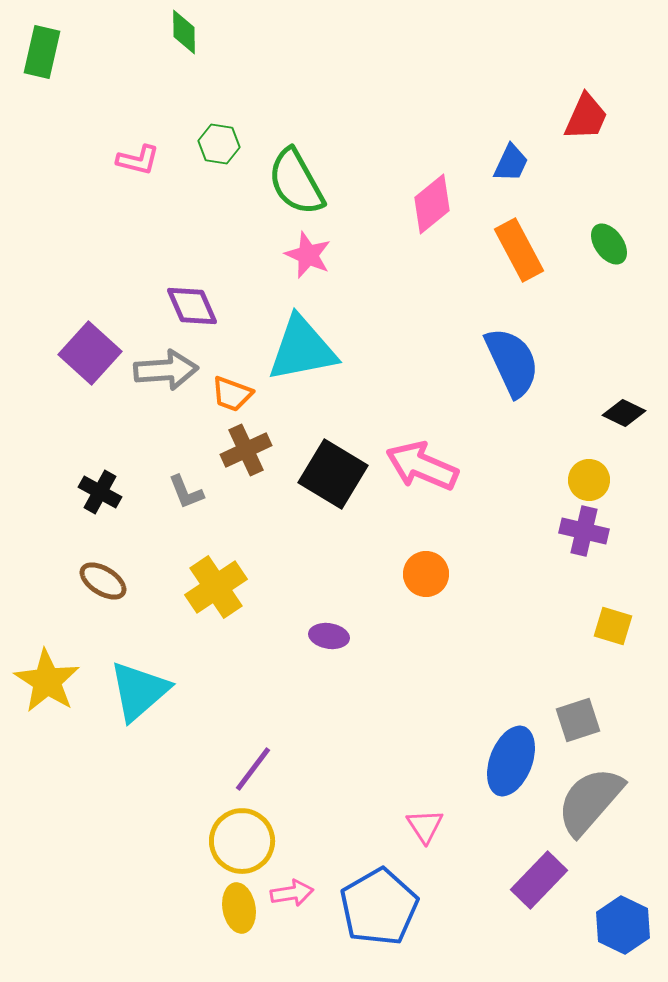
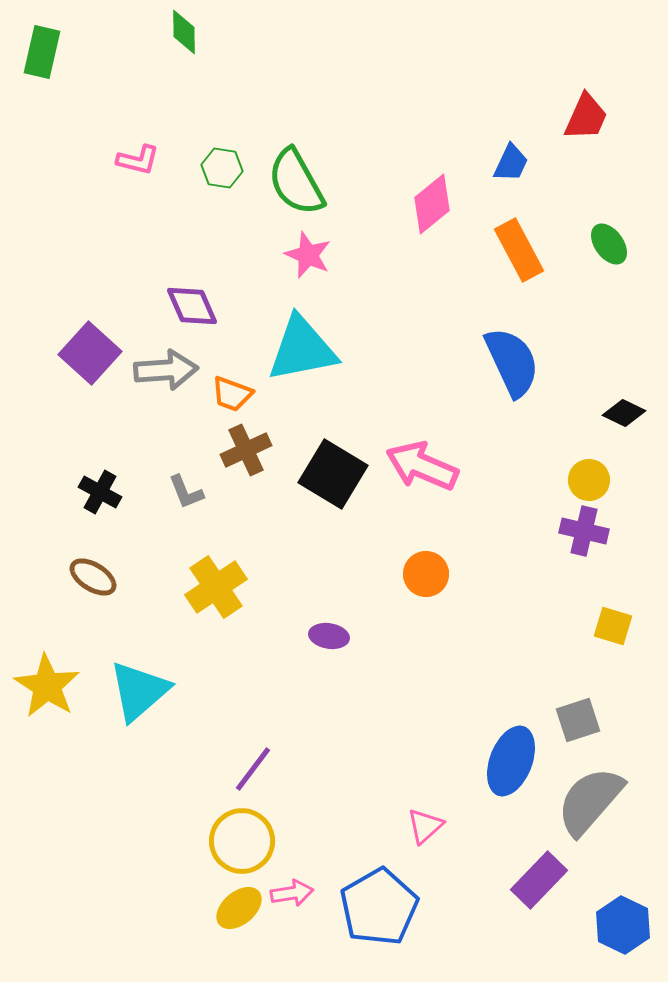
green hexagon at (219, 144): moved 3 px right, 24 px down
brown ellipse at (103, 581): moved 10 px left, 4 px up
yellow star at (47, 681): moved 5 px down
pink triangle at (425, 826): rotated 21 degrees clockwise
yellow ellipse at (239, 908): rotated 60 degrees clockwise
